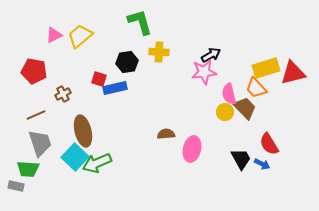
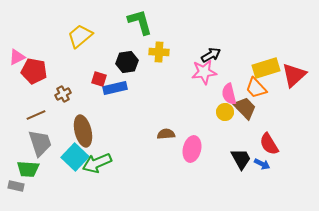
pink triangle: moved 37 px left, 22 px down
red triangle: moved 1 px right, 2 px down; rotated 28 degrees counterclockwise
